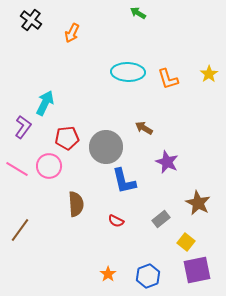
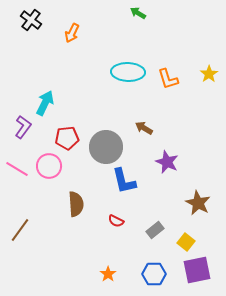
gray rectangle: moved 6 px left, 11 px down
blue hexagon: moved 6 px right, 2 px up; rotated 20 degrees clockwise
